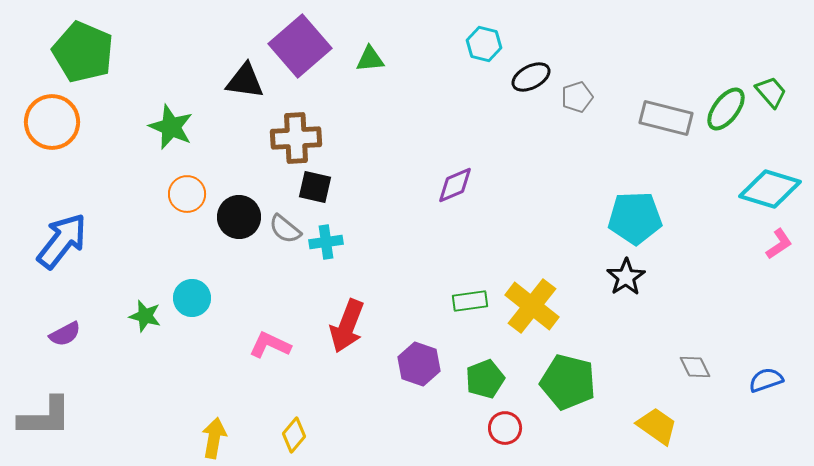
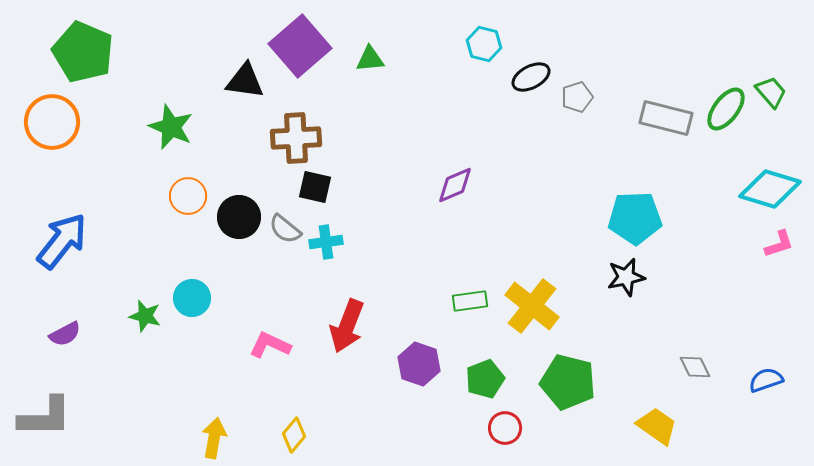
orange circle at (187, 194): moved 1 px right, 2 px down
pink L-shape at (779, 244): rotated 16 degrees clockwise
black star at (626, 277): rotated 21 degrees clockwise
